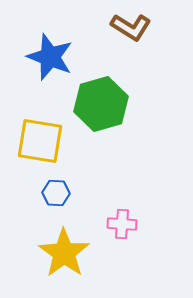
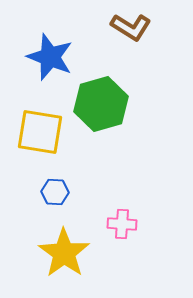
yellow square: moved 9 px up
blue hexagon: moved 1 px left, 1 px up
